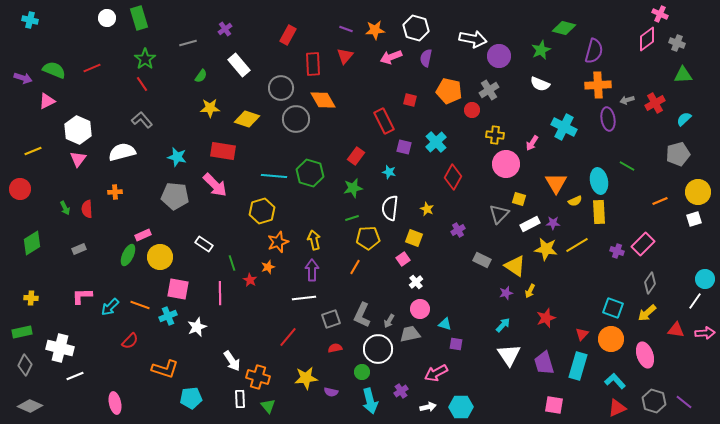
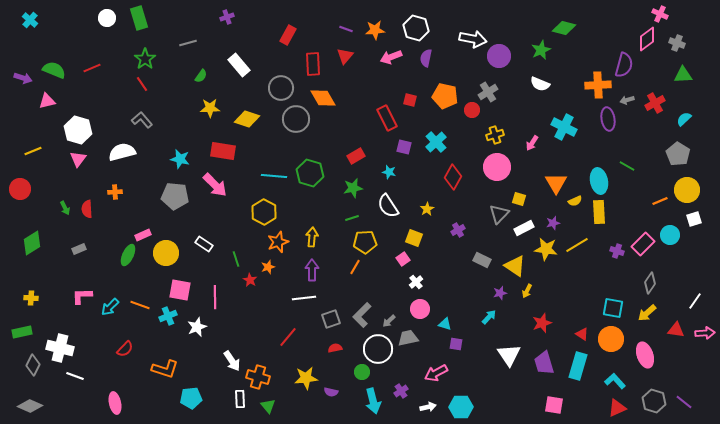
cyan cross at (30, 20): rotated 28 degrees clockwise
purple cross at (225, 29): moved 2 px right, 12 px up; rotated 16 degrees clockwise
purple semicircle at (594, 51): moved 30 px right, 14 px down
gray cross at (489, 90): moved 1 px left, 2 px down
orange pentagon at (449, 91): moved 4 px left, 5 px down
orange diamond at (323, 100): moved 2 px up
pink triangle at (47, 101): rotated 12 degrees clockwise
red rectangle at (384, 121): moved 3 px right, 3 px up
white hexagon at (78, 130): rotated 8 degrees counterclockwise
yellow cross at (495, 135): rotated 24 degrees counterclockwise
gray pentagon at (678, 154): rotated 25 degrees counterclockwise
red rectangle at (356, 156): rotated 24 degrees clockwise
cyan star at (177, 157): moved 3 px right, 2 px down
pink circle at (506, 164): moved 9 px left, 3 px down
yellow circle at (698, 192): moved 11 px left, 2 px up
white semicircle at (390, 208): moved 2 px left, 2 px up; rotated 40 degrees counterclockwise
yellow star at (427, 209): rotated 16 degrees clockwise
yellow hexagon at (262, 211): moved 2 px right, 1 px down; rotated 15 degrees counterclockwise
purple star at (553, 223): rotated 16 degrees counterclockwise
white rectangle at (530, 224): moved 6 px left, 4 px down
yellow pentagon at (368, 238): moved 3 px left, 4 px down
yellow arrow at (314, 240): moved 2 px left, 3 px up; rotated 18 degrees clockwise
yellow circle at (160, 257): moved 6 px right, 4 px up
green line at (232, 263): moved 4 px right, 4 px up
cyan circle at (705, 279): moved 35 px left, 44 px up
pink square at (178, 289): moved 2 px right, 1 px down
yellow arrow at (530, 291): moved 3 px left
pink line at (220, 293): moved 5 px left, 4 px down
purple star at (506, 293): moved 6 px left
cyan square at (613, 308): rotated 10 degrees counterclockwise
gray L-shape at (362, 315): rotated 20 degrees clockwise
red star at (546, 318): moved 4 px left, 5 px down
gray arrow at (389, 321): rotated 16 degrees clockwise
cyan arrow at (503, 325): moved 14 px left, 8 px up
gray trapezoid at (410, 334): moved 2 px left, 4 px down
red triangle at (582, 334): rotated 40 degrees counterclockwise
red semicircle at (130, 341): moved 5 px left, 8 px down
gray diamond at (25, 365): moved 8 px right
white line at (75, 376): rotated 42 degrees clockwise
cyan arrow at (370, 401): moved 3 px right
